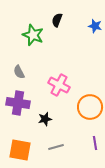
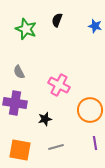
green star: moved 7 px left, 6 px up
purple cross: moved 3 px left
orange circle: moved 3 px down
